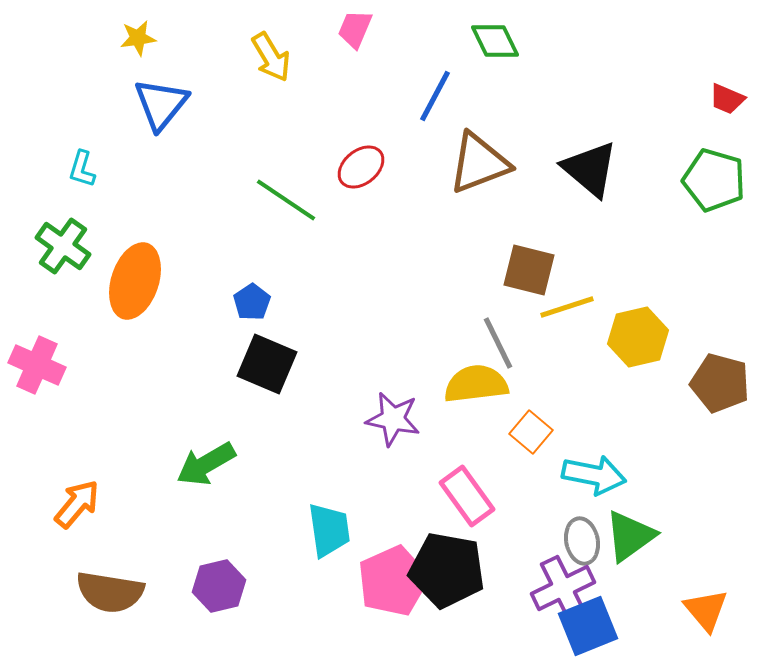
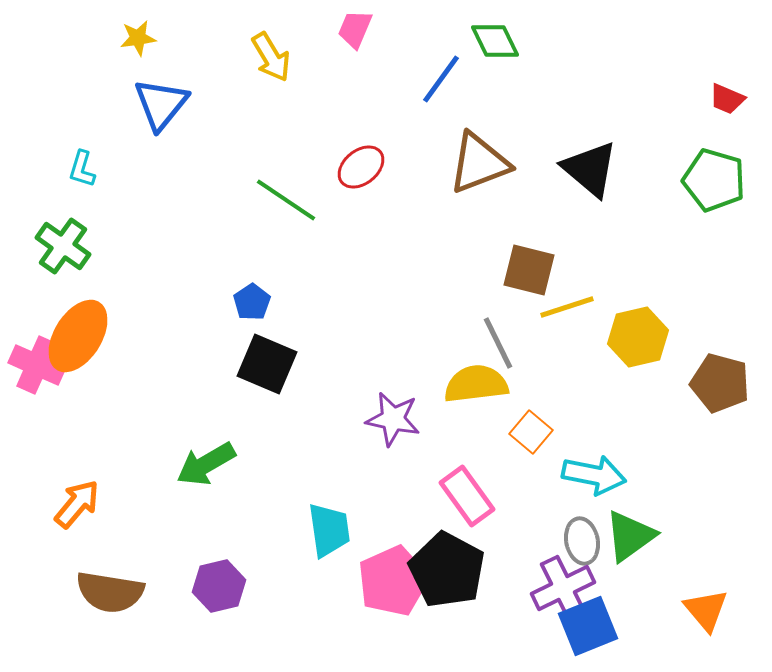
blue line: moved 6 px right, 17 px up; rotated 8 degrees clockwise
orange ellipse: moved 57 px left, 55 px down; rotated 14 degrees clockwise
black pentagon: rotated 18 degrees clockwise
